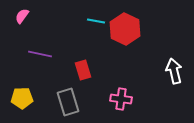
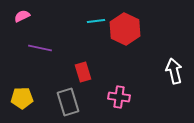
pink semicircle: rotated 28 degrees clockwise
cyan line: rotated 18 degrees counterclockwise
purple line: moved 6 px up
red rectangle: moved 2 px down
pink cross: moved 2 px left, 2 px up
